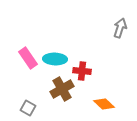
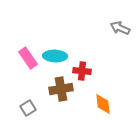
gray arrow: rotated 84 degrees counterclockwise
cyan ellipse: moved 3 px up
brown cross: moved 1 px left; rotated 20 degrees clockwise
orange diamond: moved 1 px left; rotated 40 degrees clockwise
gray square: rotated 28 degrees clockwise
